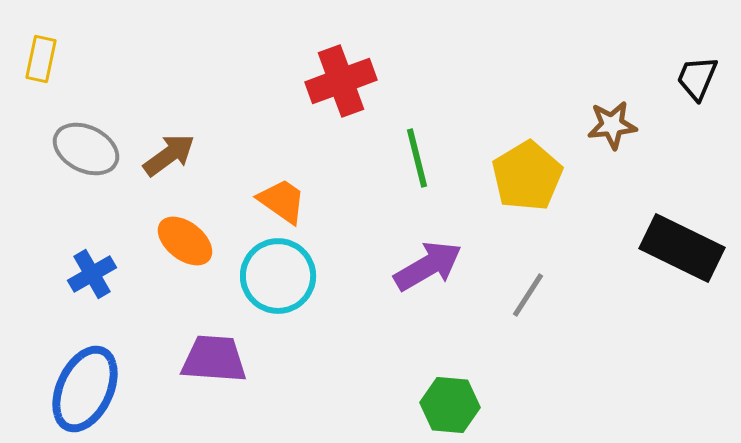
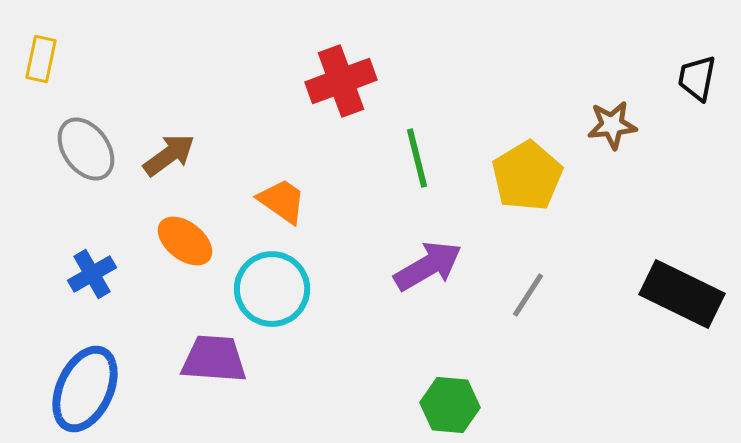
black trapezoid: rotated 12 degrees counterclockwise
gray ellipse: rotated 28 degrees clockwise
black rectangle: moved 46 px down
cyan circle: moved 6 px left, 13 px down
